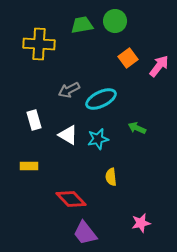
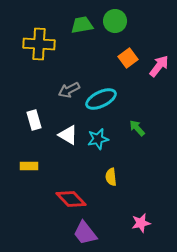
green arrow: rotated 24 degrees clockwise
